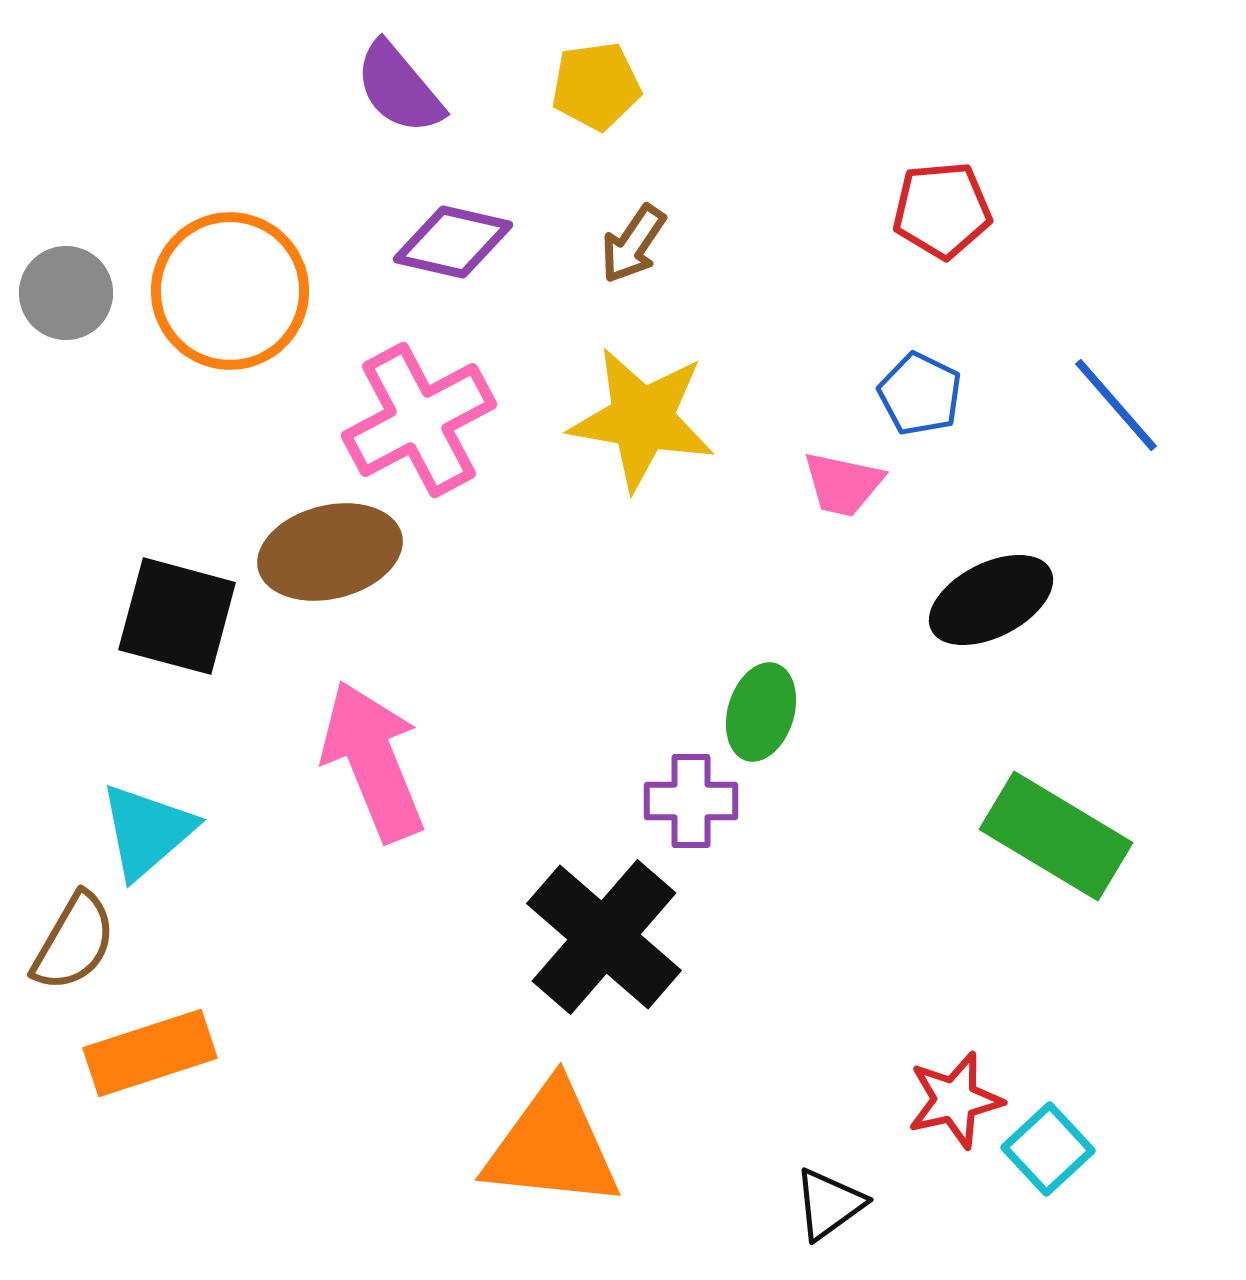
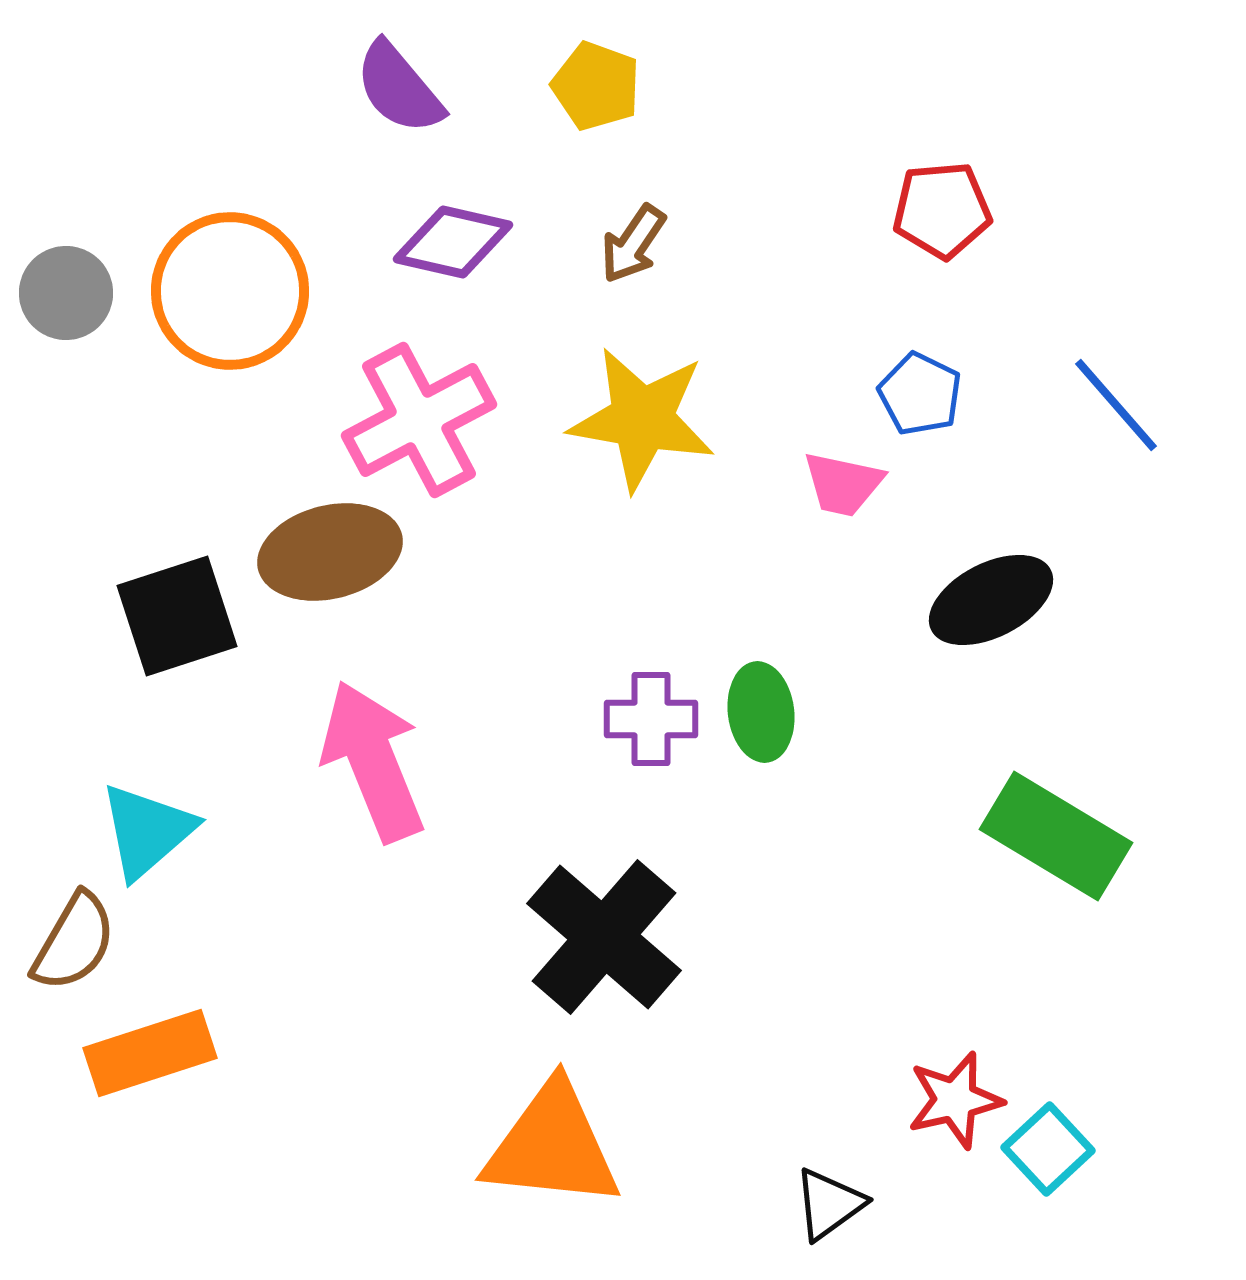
yellow pentagon: rotated 28 degrees clockwise
black square: rotated 33 degrees counterclockwise
green ellipse: rotated 24 degrees counterclockwise
purple cross: moved 40 px left, 82 px up
